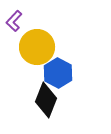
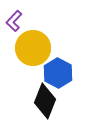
yellow circle: moved 4 px left, 1 px down
black diamond: moved 1 px left, 1 px down
